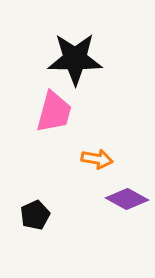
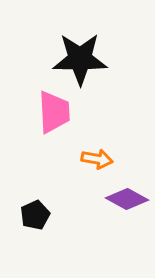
black star: moved 5 px right
pink trapezoid: rotated 18 degrees counterclockwise
